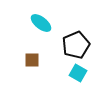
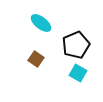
brown square: moved 4 px right, 1 px up; rotated 35 degrees clockwise
